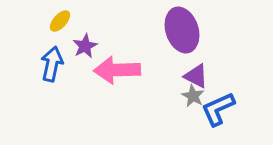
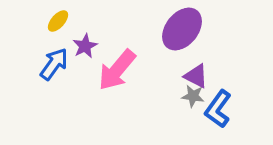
yellow ellipse: moved 2 px left
purple ellipse: moved 1 px up; rotated 57 degrees clockwise
blue arrow: moved 2 px right; rotated 24 degrees clockwise
pink arrow: rotated 48 degrees counterclockwise
gray star: rotated 20 degrees counterclockwise
blue L-shape: rotated 30 degrees counterclockwise
